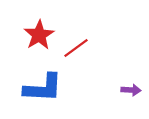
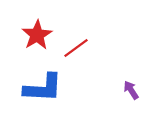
red star: moved 2 px left
purple arrow: rotated 126 degrees counterclockwise
